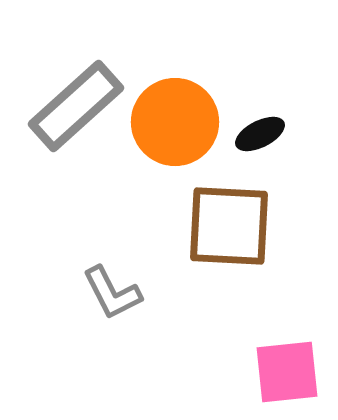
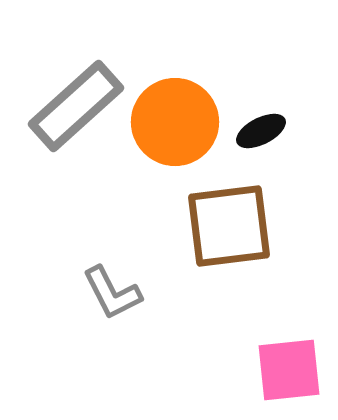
black ellipse: moved 1 px right, 3 px up
brown square: rotated 10 degrees counterclockwise
pink square: moved 2 px right, 2 px up
